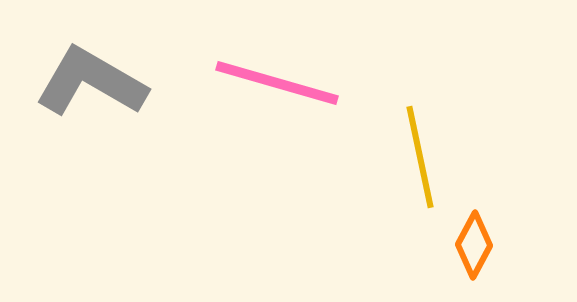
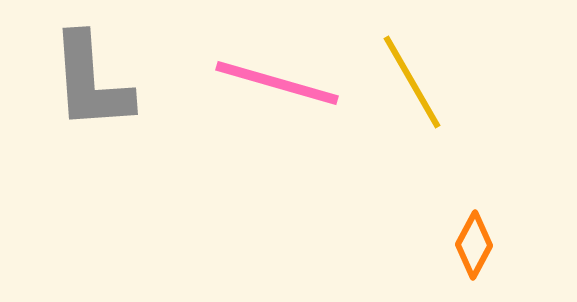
gray L-shape: rotated 124 degrees counterclockwise
yellow line: moved 8 px left, 75 px up; rotated 18 degrees counterclockwise
